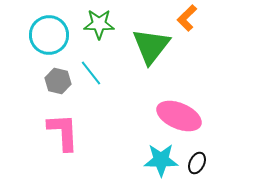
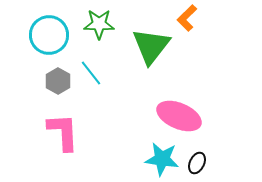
gray hexagon: rotated 15 degrees clockwise
cyan star: moved 1 px right, 1 px up; rotated 8 degrees clockwise
